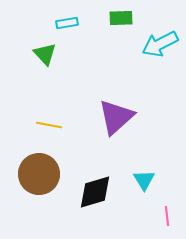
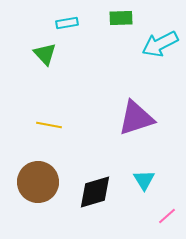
purple triangle: moved 20 px right, 1 px down; rotated 24 degrees clockwise
brown circle: moved 1 px left, 8 px down
pink line: rotated 54 degrees clockwise
